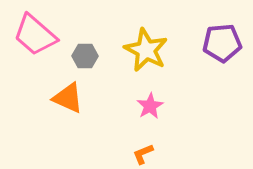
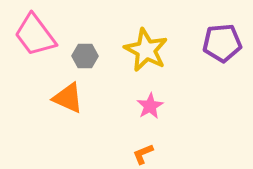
pink trapezoid: rotated 12 degrees clockwise
